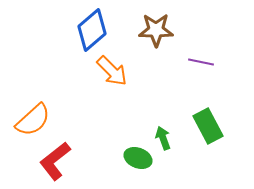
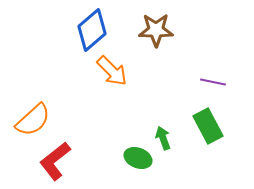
purple line: moved 12 px right, 20 px down
